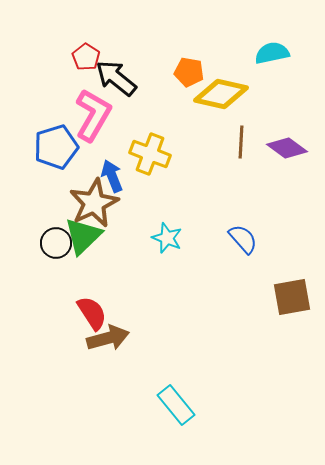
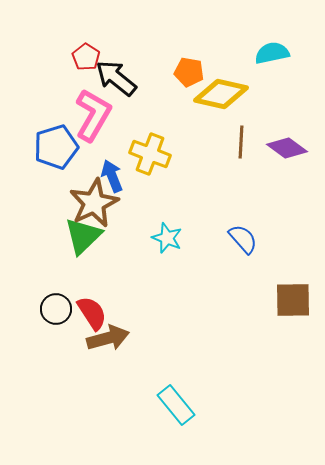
black circle: moved 66 px down
brown square: moved 1 px right, 3 px down; rotated 9 degrees clockwise
